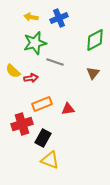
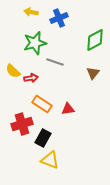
yellow arrow: moved 5 px up
orange rectangle: rotated 54 degrees clockwise
